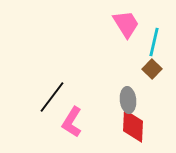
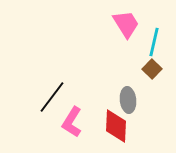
red diamond: moved 17 px left
